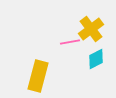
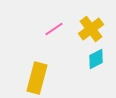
pink line: moved 16 px left, 13 px up; rotated 24 degrees counterclockwise
yellow rectangle: moved 1 px left, 2 px down
